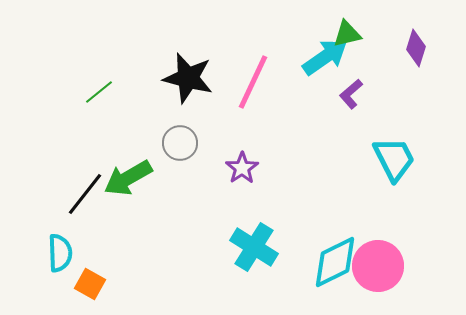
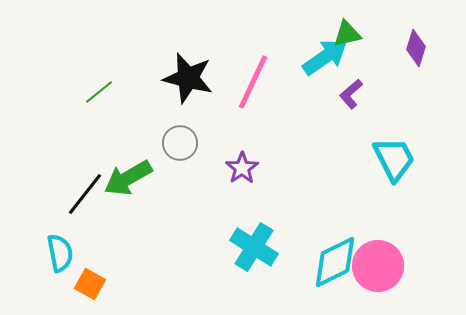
cyan semicircle: rotated 9 degrees counterclockwise
